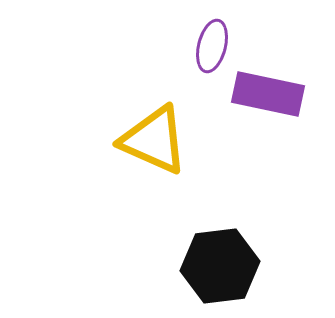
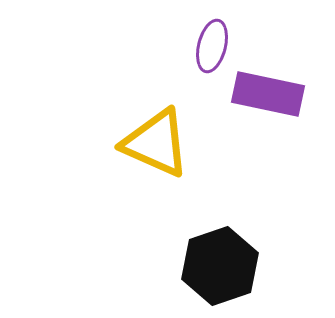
yellow triangle: moved 2 px right, 3 px down
black hexagon: rotated 12 degrees counterclockwise
